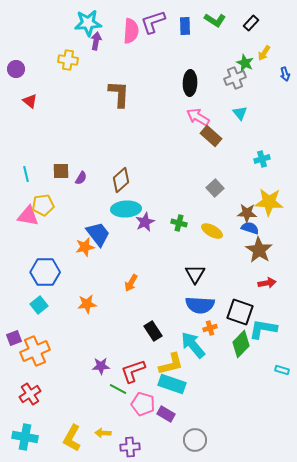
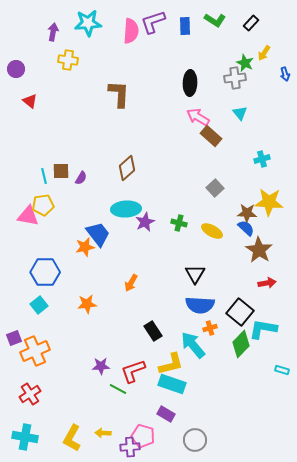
purple arrow at (96, 41): moved 43 px left, 9 px up
gray cross at (235, 78): rotated 15 degrees clockwise
cyan line at (26, 174): moved 18 px right, 2 px down
brown diamond at (121, 180): moved 6 px right, 12 px up
blue semicircle at (250, 228): moved 4 px left; rotated 24 degrees clockwise
black square at (240, 312): rotated 20 degrees clockwise
pink pentagon at (143, 404): moved 32 px down
